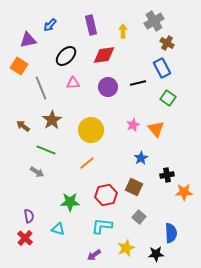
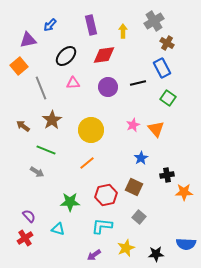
orange square: rotated 18 degrees clockwise
purple semicircle: rotated 32 degrees counterclockwise
blue semicircle: moved 15 px right, 11 px down; rotated 96 degrees clockwise
red cross: rotated 14 degrees clockwise
